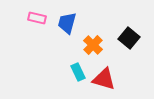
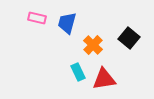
red triangle: rotated 25 degrees counterclockwise
